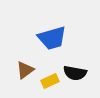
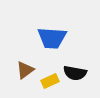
blue trapezoid: rotated 20 degrees clockwise
